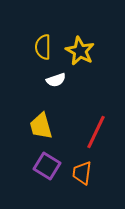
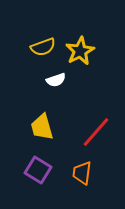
yellow semicircle: rotated 110 degrees counterclockwise
yellow star: rotated 16 degrees clockwise
yellow trapezoid: moved 1 px right, 1 px down
red line: rotated 16 degrees clockwise
purple square: moved 9 px left, 4 px down
